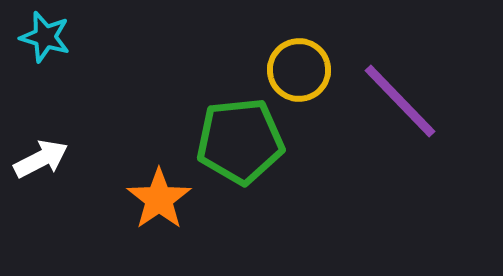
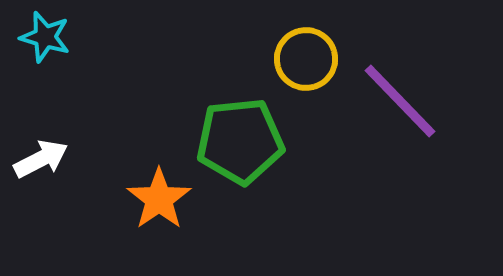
yellow circle: moved 7 px right, 11 px up
